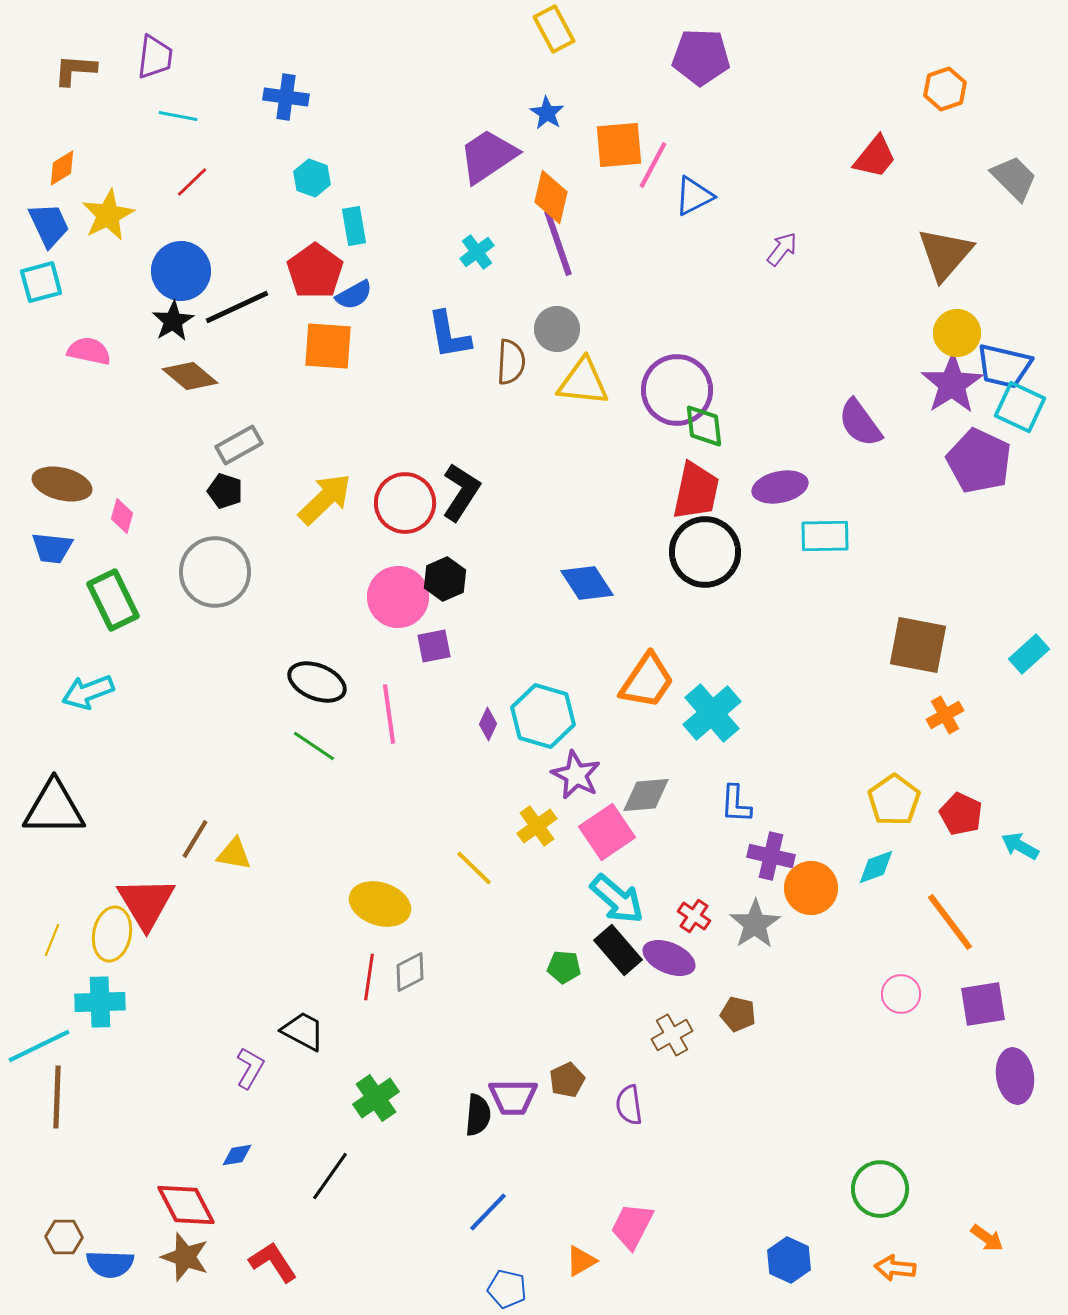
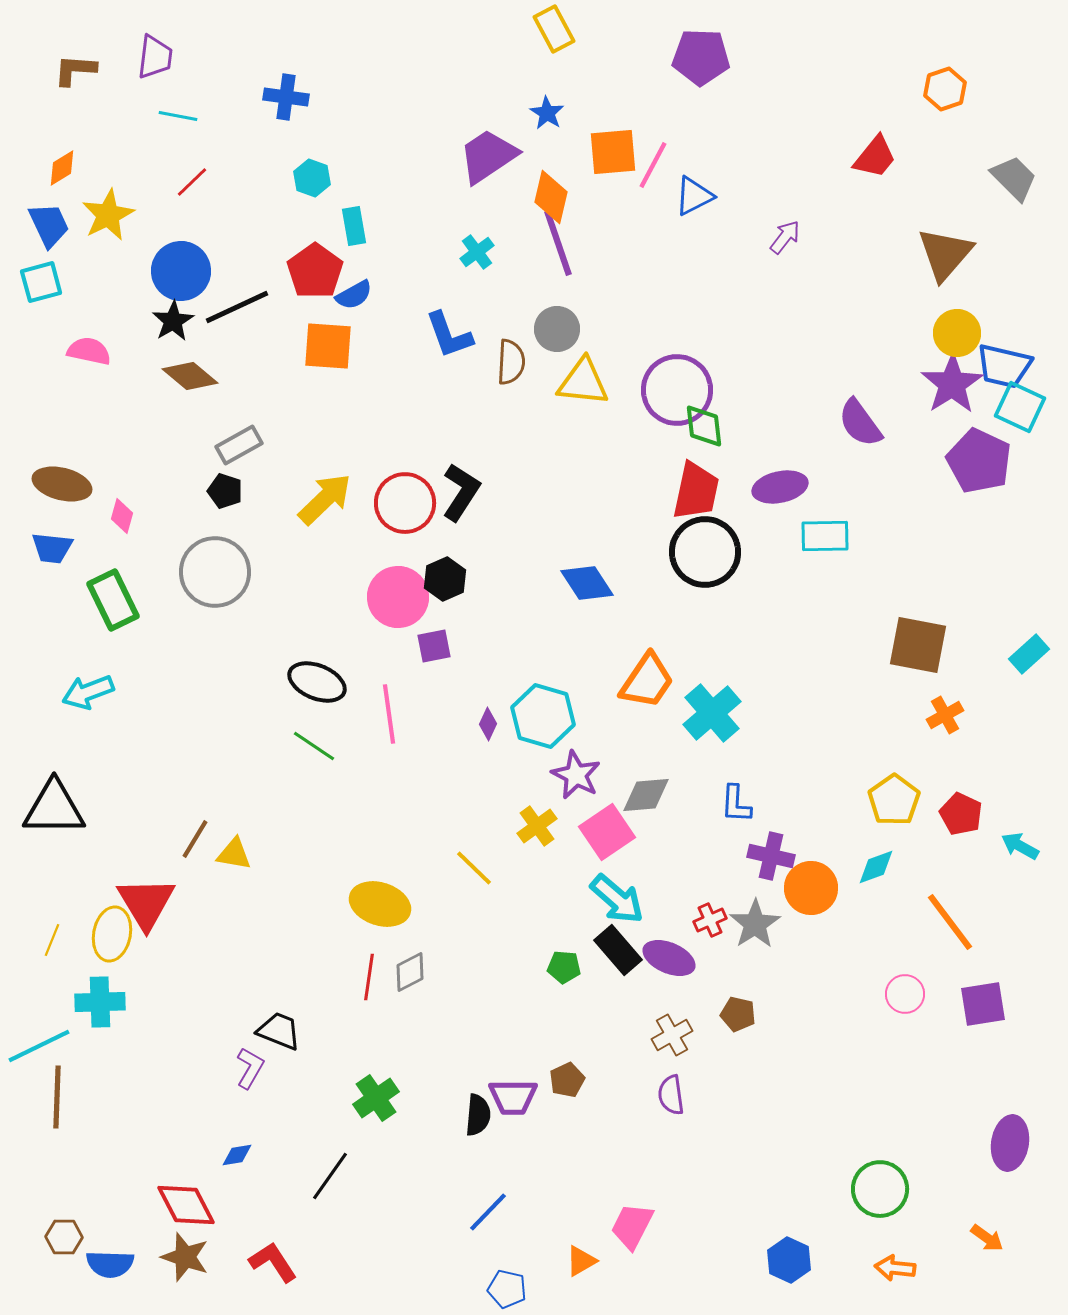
orange square at (619, 145): moved 6 px left, 7 px down
purple arrow at (782, 249): moved 3 px right, 12 px up
blue L-shape at (449, 335): rotated 10 degrees counterclockwise
red cross at (694, 916): moved 16 px right, 4 px down; rotated 32 degrees clockwise
pink circle at (901, 994): moved 4 px right
black trapezoid at (303, 1031): moved 24 px left; rotated 6 degrees counterclockwise
purple ellipse at (1015, 1076): moved 5 px left, 67 px down; rotated 18 degrees clockwise
purple semicircle at (629, 1105): moved 42 px right, 10 px up
